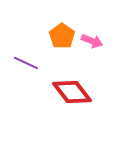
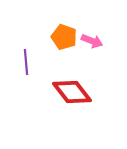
orange pentagon: moved 2 px right, 1 px down; rotated 15 degrees counterclockwise
purple line: moved 1 px up; rotated 60 degrees clockwise
